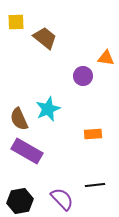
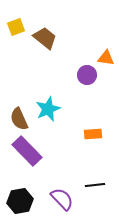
yellow square: moved 5 px down; rotated 18 degrees counterclockwise
purple circle: moved 4 px right, 1 px up
purple rectangle: rotated 16 degrees clockwise
